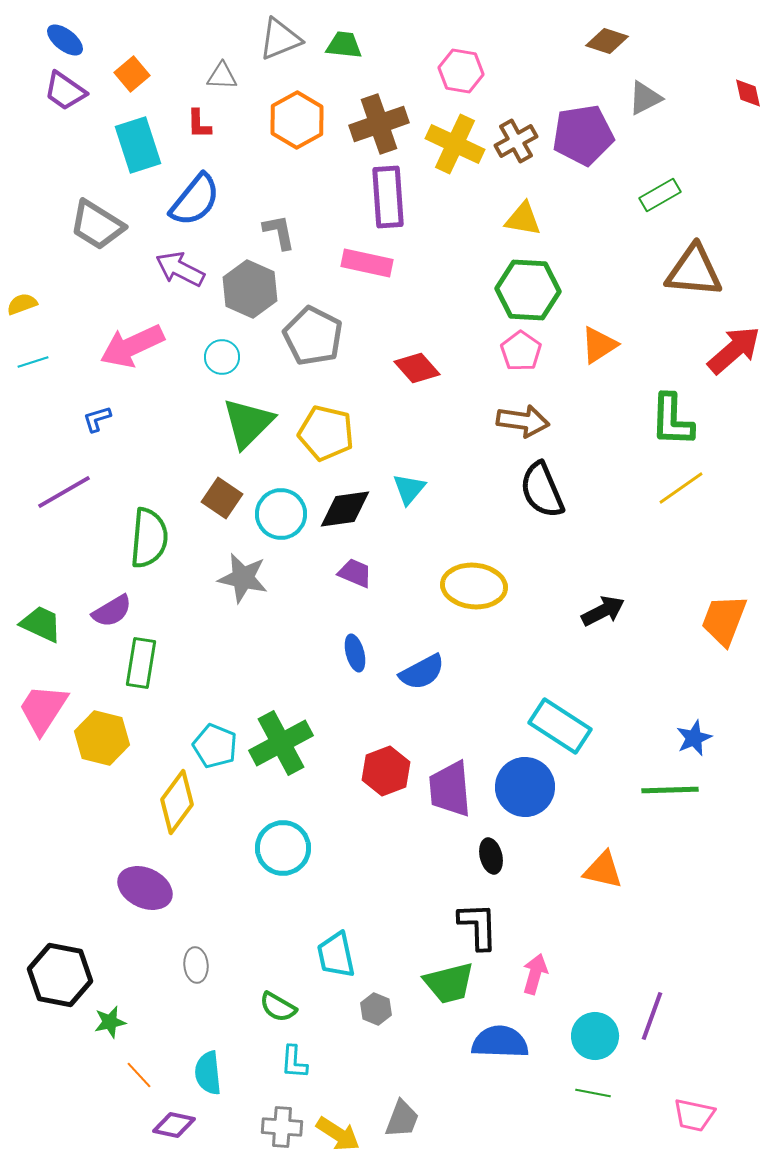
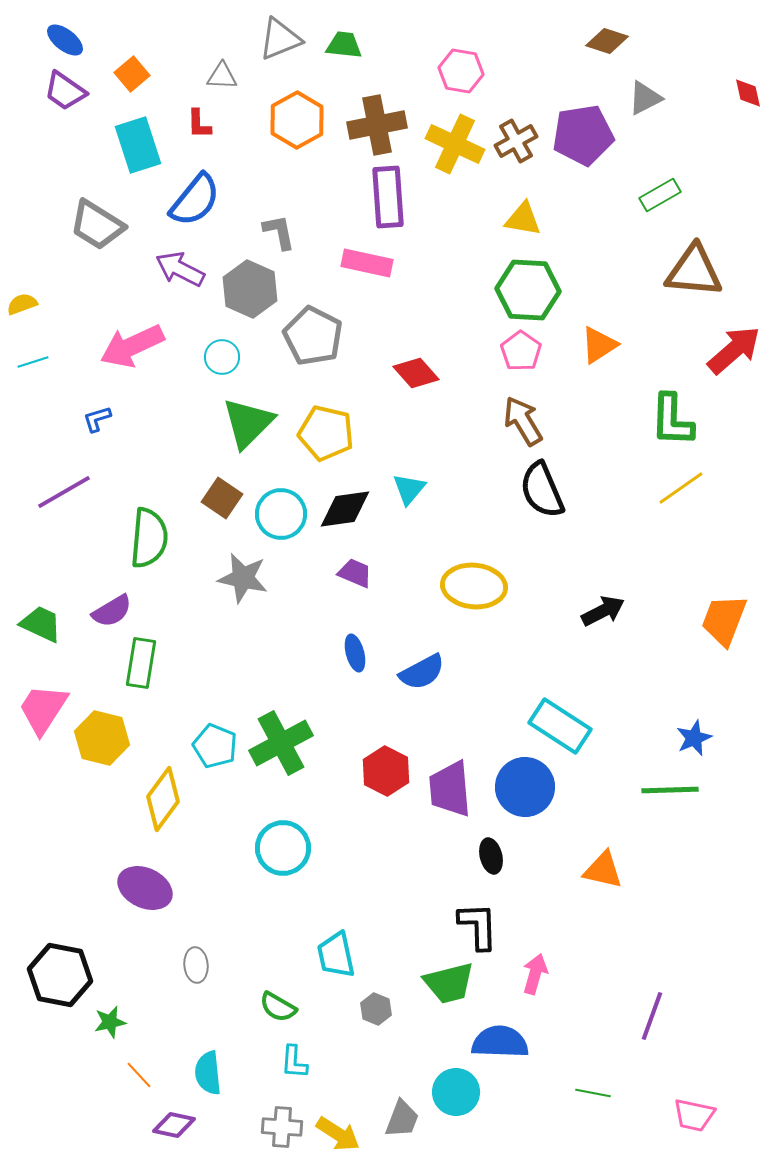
brown cross at (379, 124): moved 2 px left, 1 px down; rotated 8 degrees clockwise
red diamond at (417, 368): moved 1 px left, 5 px down
brown arrow at (523, 421): rotated 129 degrees counterclockwise
red hexagon at (386, 771): rotated 12 degrees counterclockwise
yellow diamond at (177, 802): moved 14 px left, 3 px up
cyan circle at (595, 1036): moved 139 px left, 56 px down
